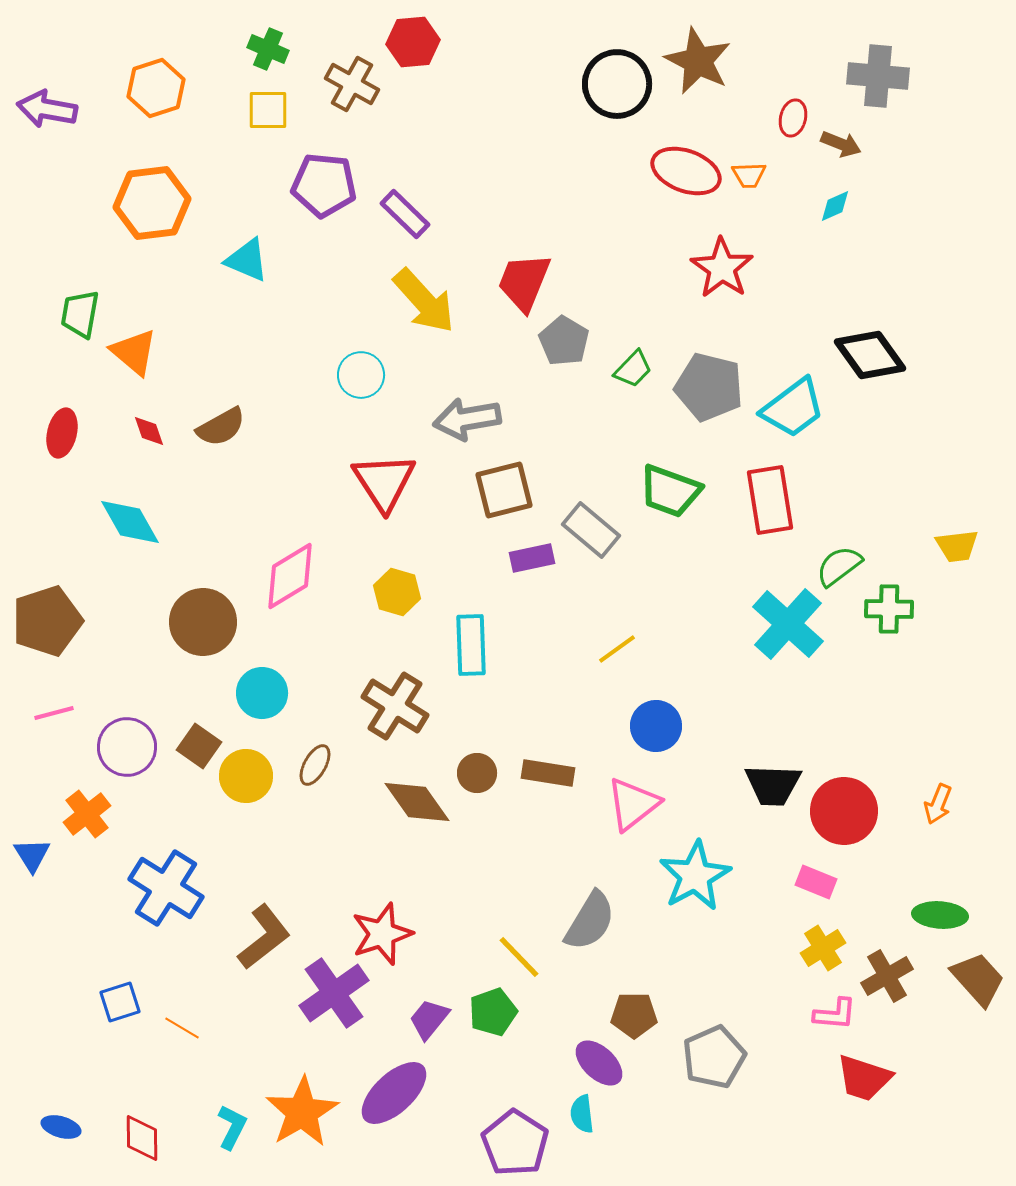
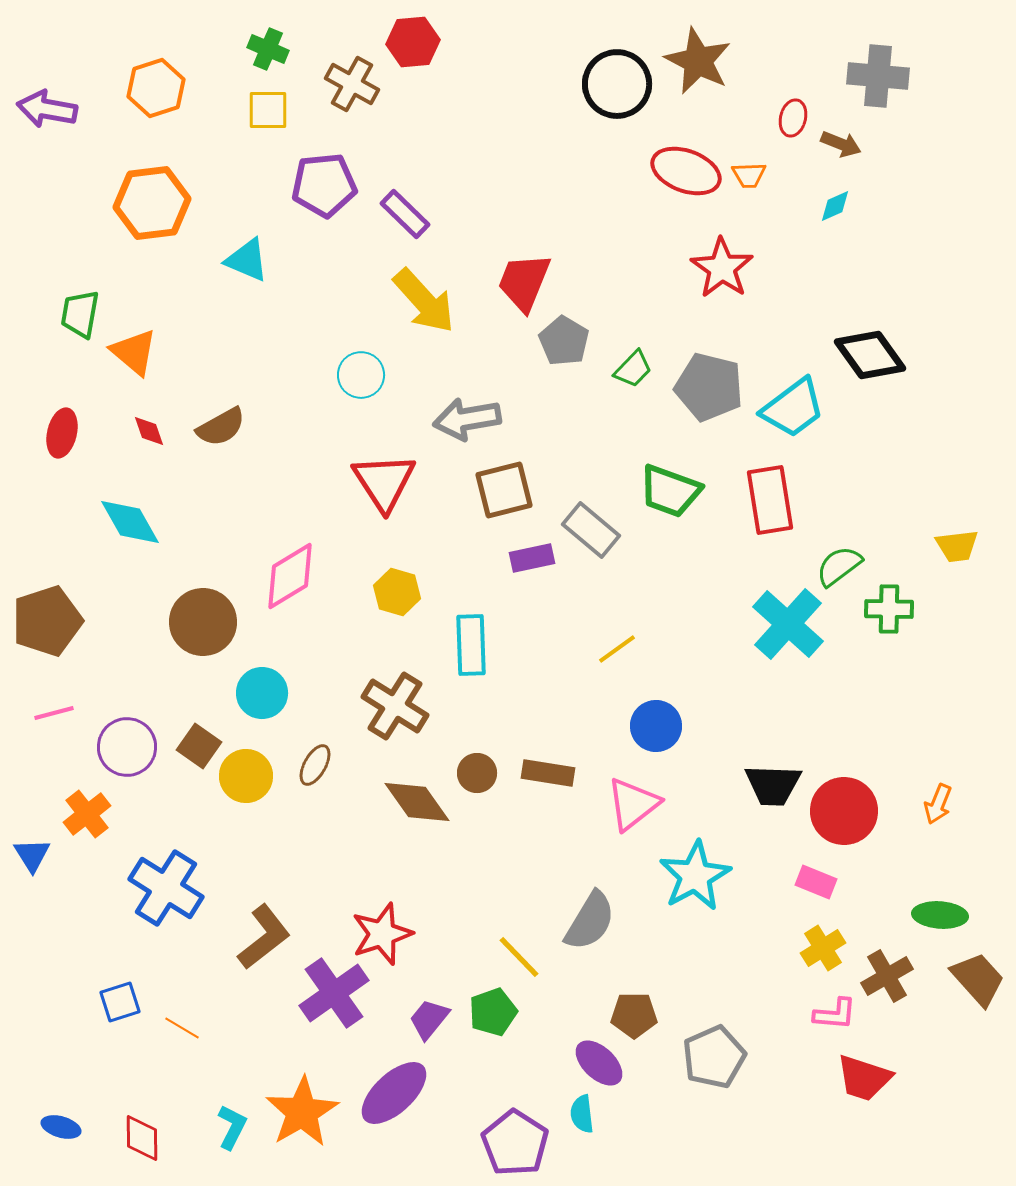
purple pentagon at (324, 185): rotated 12 degrees counterclockwise
